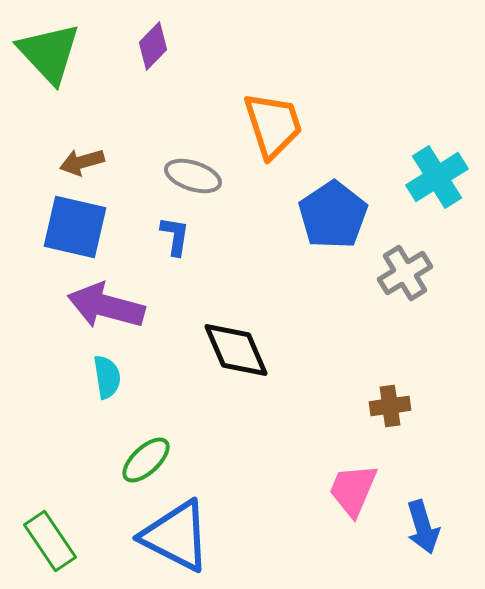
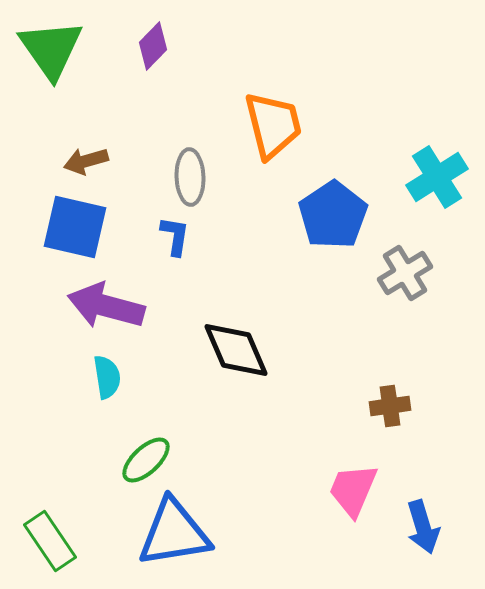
green triangle: moved 2 px right, 4 px up; rotated 8 degrees clockwise
orange trapezoid: rotated 4 degrees clockwise
brown arrow: moved 4 px right, 1 px up
gray ellipse: moved 3 px left, 1 px down; rotated 70 degrees clockwise
blue triangle: moved 2 px left, 3 px up; rotated 36 degrees counterclockwise
